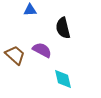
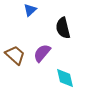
blue triangle: rotated 40 degrees counterclockwise
purple semicircle: moved 3 px down; rotated 78 degrees counterclockwise
cyan diamond: moved 2 px right, 1 px up
